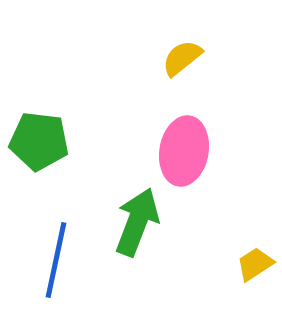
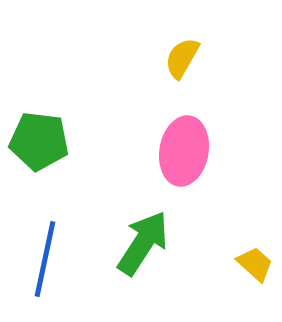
yellow semicircle: rotated 21 degrees counterclockwise
green arrow: moved 6 px right, 21 px down; rotated 12 degrees clockwise
blue line: moved 11 px left, 1 px up
yellow trapezoid: rotated 75 degrees clockwise
